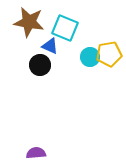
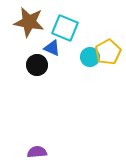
blue triangle: moved 2 px right, 2 px down
yellow pentagon: moved 1 px left, 2 px up; rotated 20 degrees counterclockwise
black circle: moved 3 px left
purple semicircle: moved 1 px right, 1 px up
